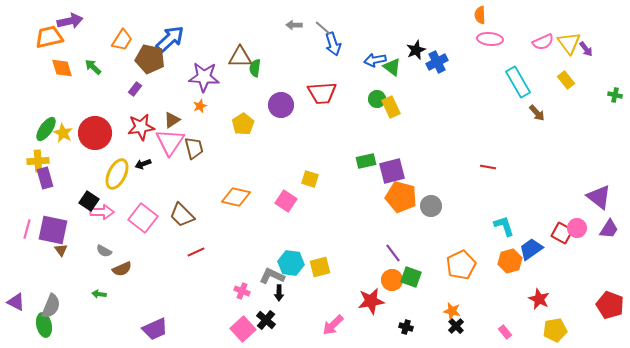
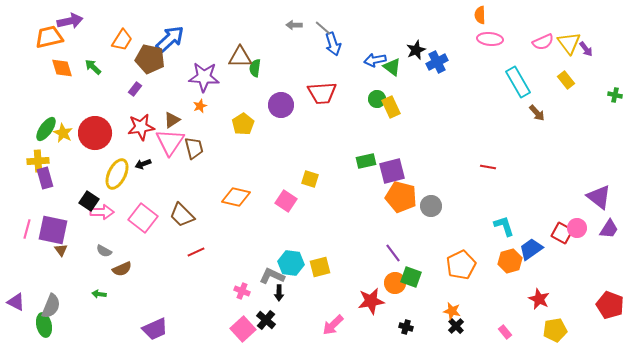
orange circle at (392, 280): moved 3 px right, 3 px down
